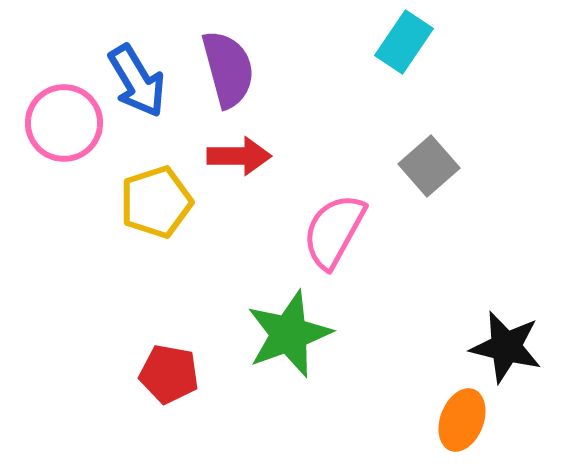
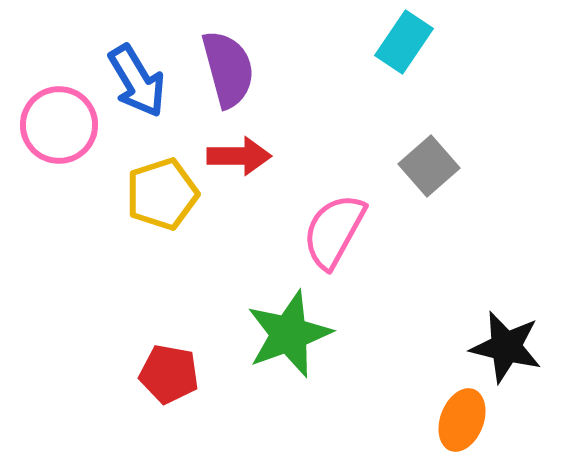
pink circle: moved 5 px left, 2 px down
yellow pentagon: moved 6 px right, 8 px up
